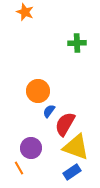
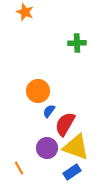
purple circle: moved 16 px right
